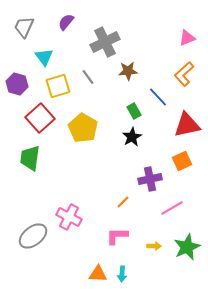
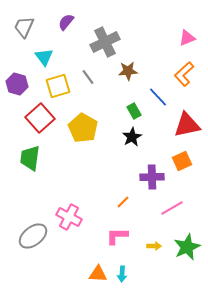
purple cross: moved 2 px right, 2 px up; rotated 10 degrees clockwise
